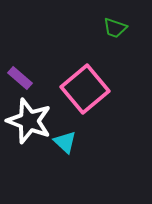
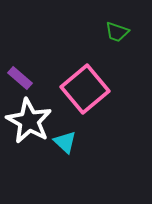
green trapezoid: moved 2 px right, 4 px down
white star: rotated 9 degrees clockwise
